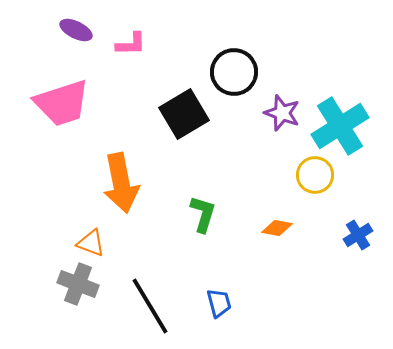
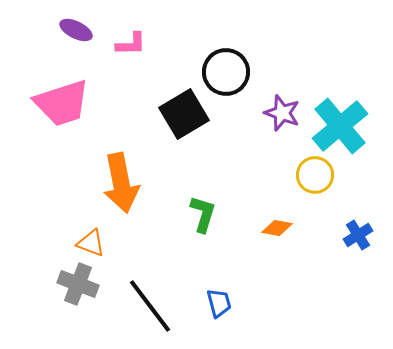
black circle: moved 8 px left
cyan cross: rotated 8 degrees counterclockwise
black line: rotated 6 degrees counterclockwise
